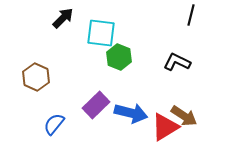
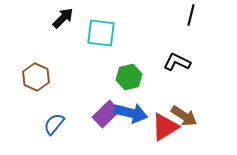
green hexagon: moved 10 px right, 20 px down; rotated 25 degrees clockwise
purple rectangle: moved 10 px right, 9 px down
